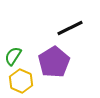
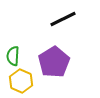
black line: moved 7 px left, 9 px up
green semicircle: rotated 30 degrees counterclockwise
